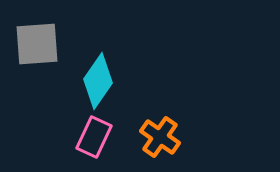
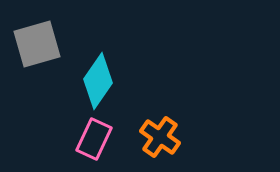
gray square: rotated 12 degrees counterclockwise
pink rectangle: moved 2 px down
